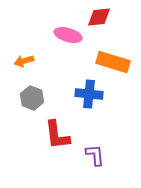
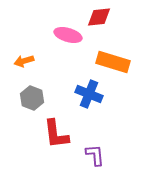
blue cross: rotated 16 degrees clockwise
red L-shape: moved 1 px left, 1 px up
